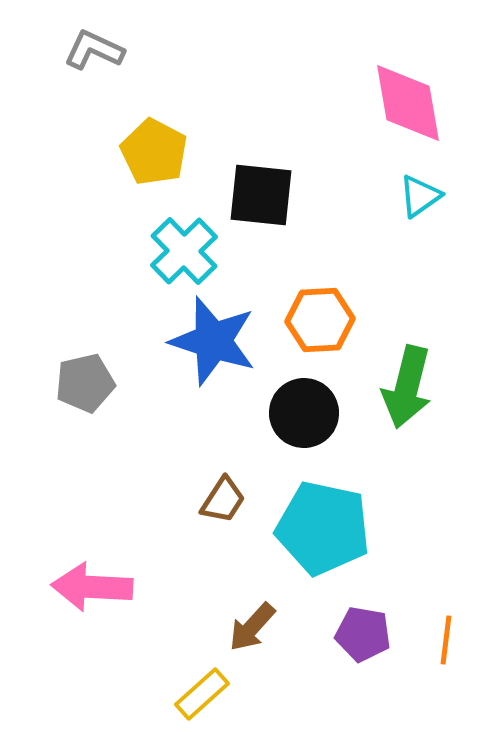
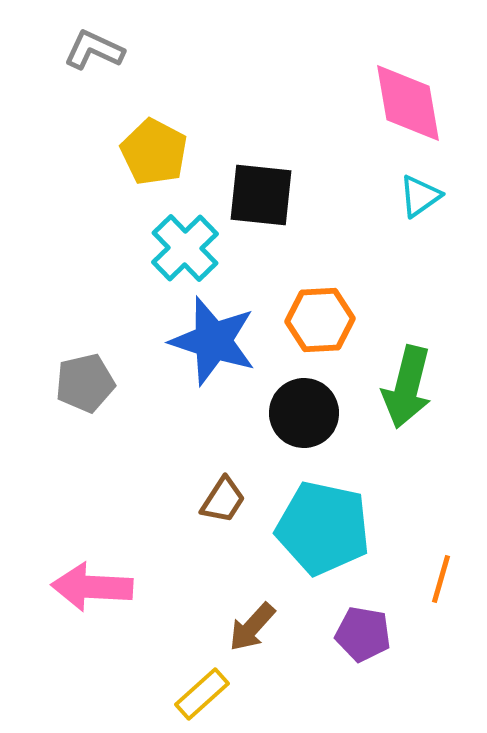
cyan cross: moved 1 px right, 3 px up
orange line: moved 5 px left, 61 px up; rotated 9 degrees clockwise
